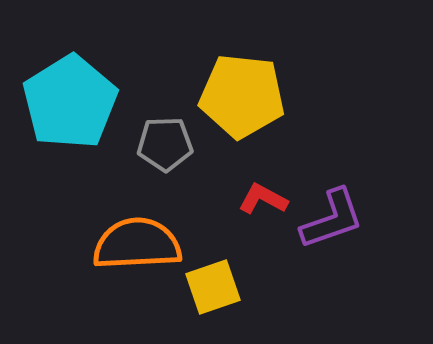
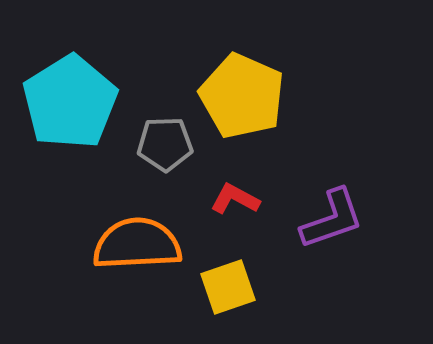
yellow pentagon: rotated 18 degrees clockwise
red L-shape: moved 28 px left
yellow square: moved 15 px right
